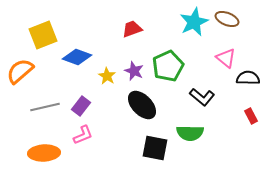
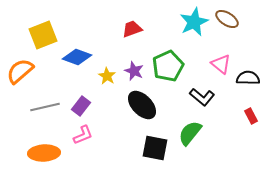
brown ellipse: rotated 10 degrees clockwise
pink triangle: moved 5 px left, 6 px down
green semicircle: rotated 128 degrees clockwise
